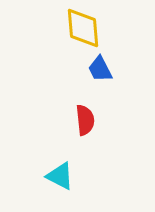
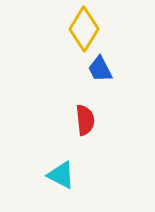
yellow diamond: moved 1 px right, 1 px down; rotated 36 degrees clockwise
cyan triangle: moved 1 px right, 1 px up
